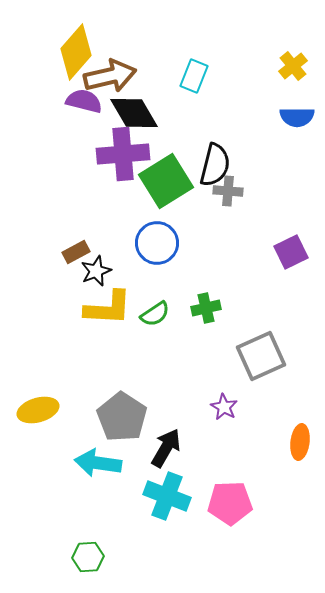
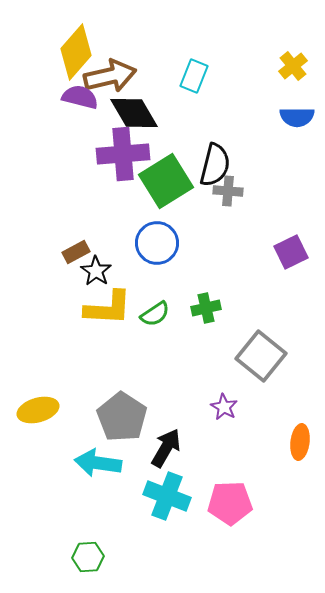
purple semicircle: moved 4 px left, 4 px up
black star: rotated 16 degrees counterclockwise
gray square: rotated 27 degrees counterclockwise
